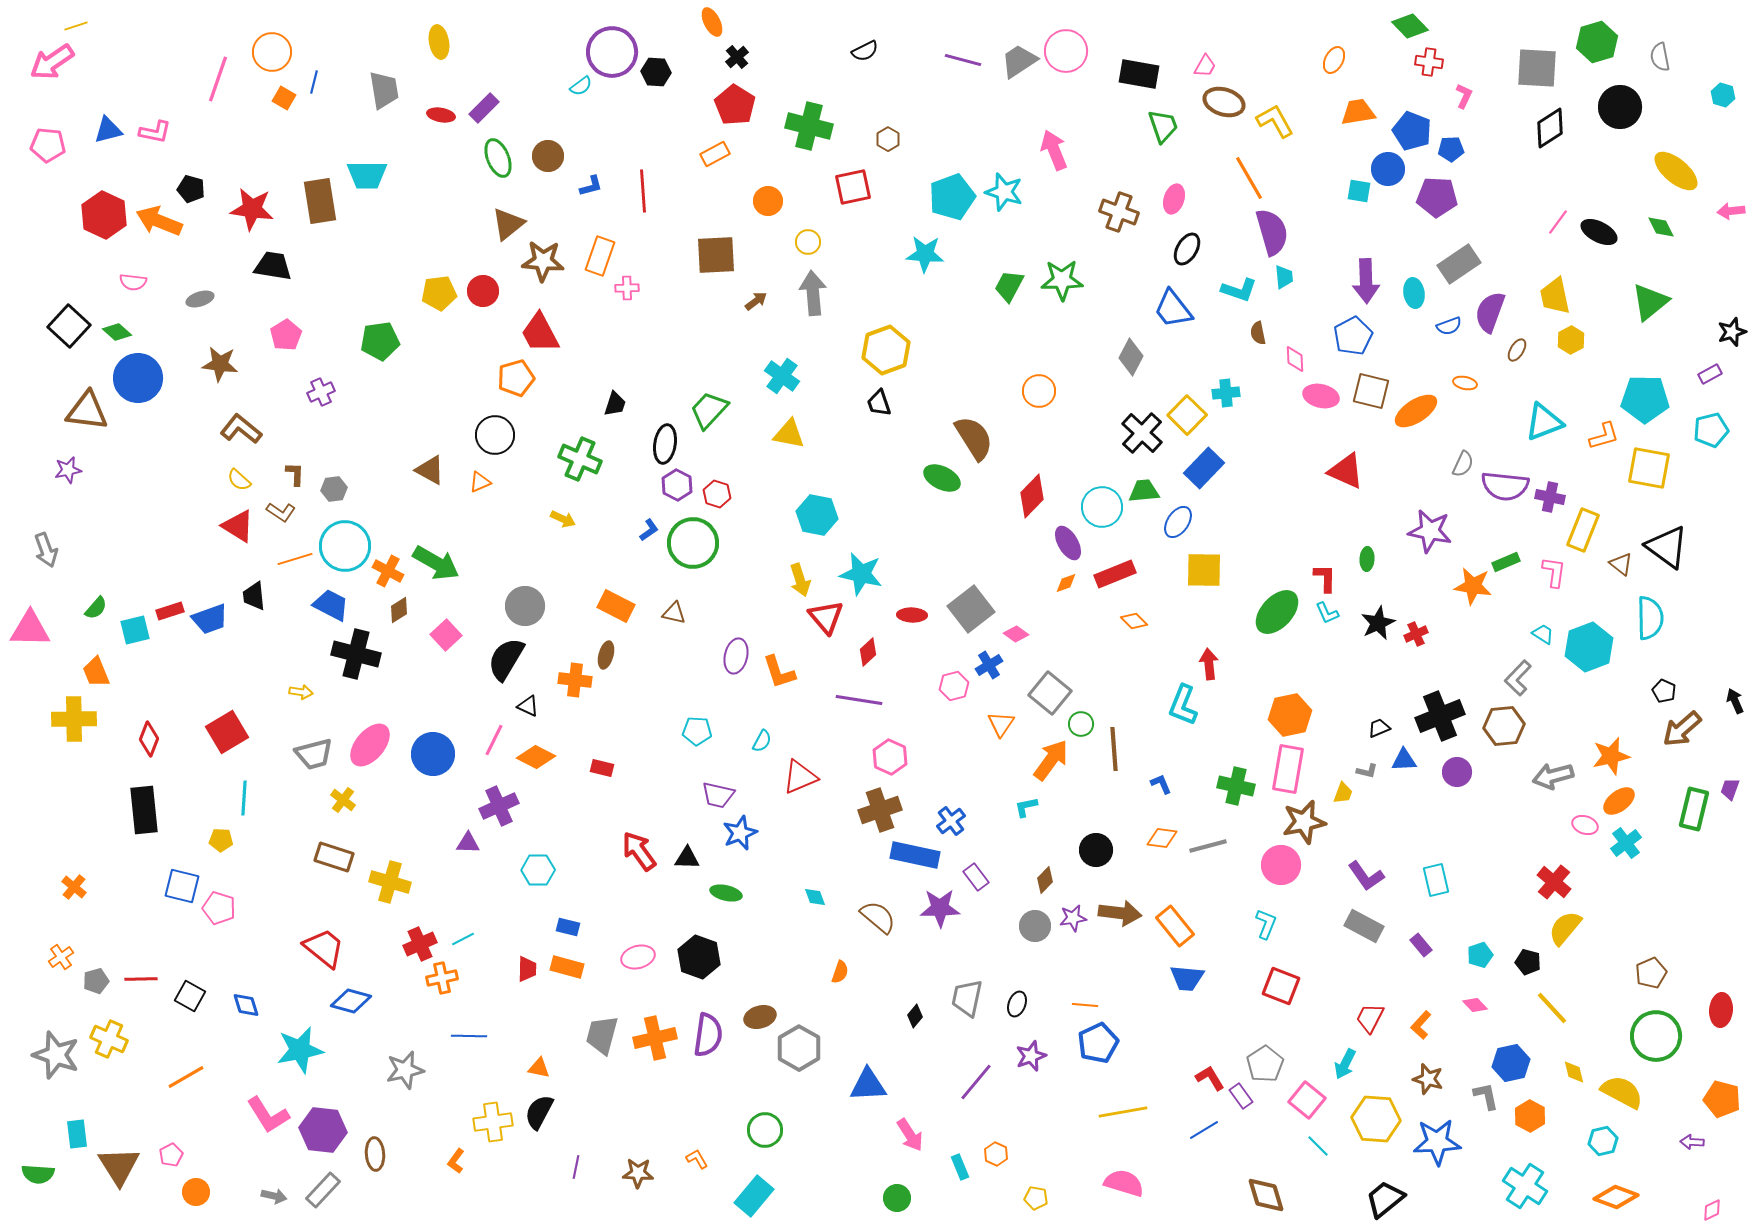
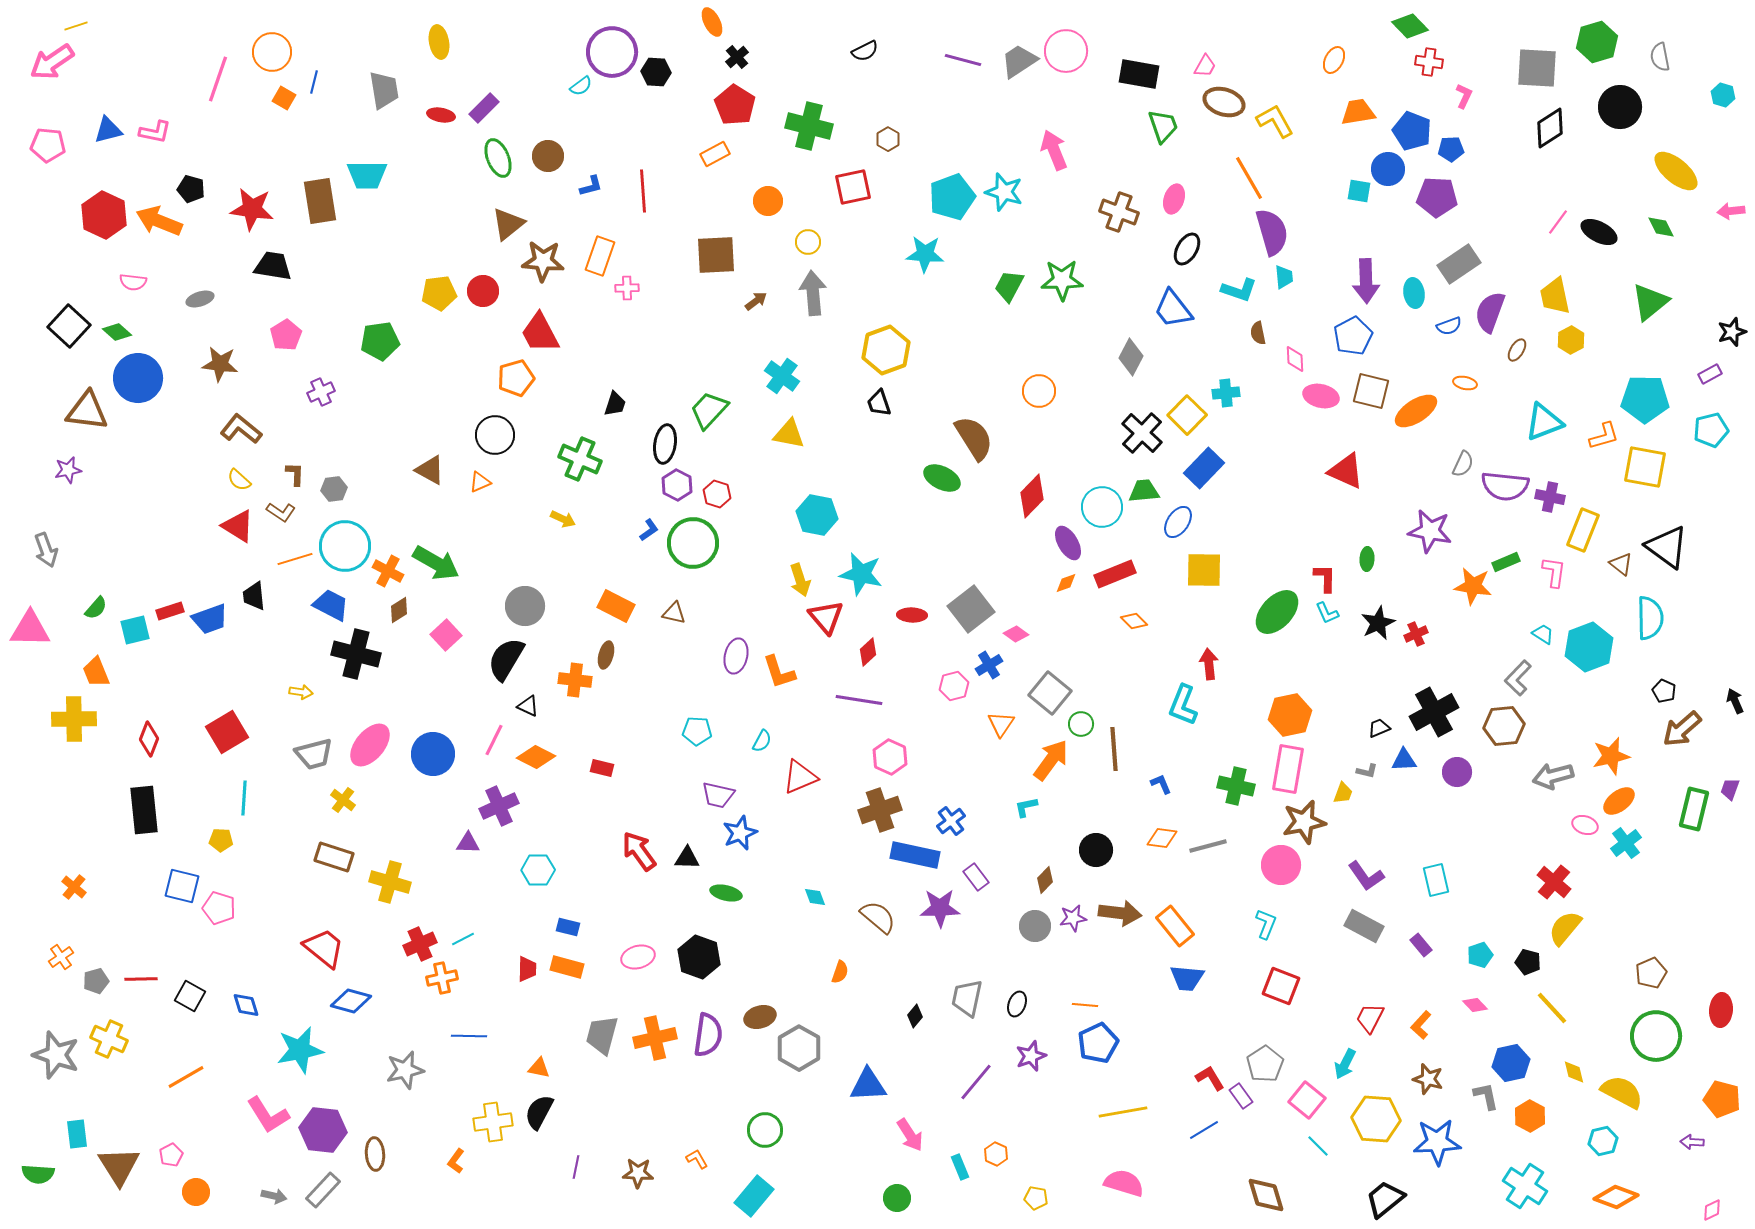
yellow square at (1649, 468): moved 4 px left, 1 px up
black cross at (1440, 716): moved 6 px left, 4 px up; rotated 6 degrees counterclockwise
